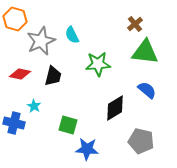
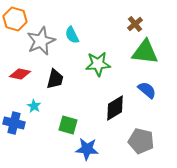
black trapezoid: moved 2 px right, 3 px down
